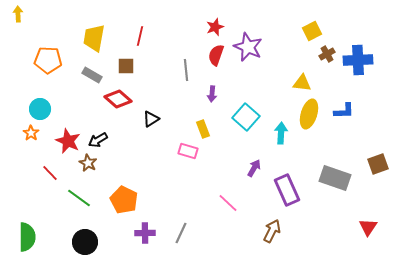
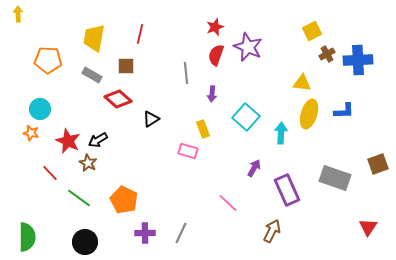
red line at (140, 36): moved 2 px up
gray line at (186, 70): moved 3 px down
orange star at (31, 133): rotated 21 degrees counterclockwise
